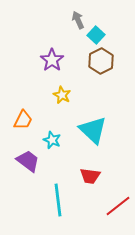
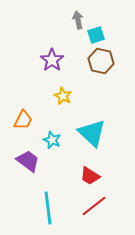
gray arrow: rotated 12 degrees clockwise
cyan square: rotated 30 degrees clockwise
brown hexagon: rotated 20 degrees counterclockwise
yellow star: moved 1 px right, 1 px down
cyan triangle: moved 1 px left, 3 px down
red trapezoid: rotated 25 degrees clockwise
cyan line: moved 10 px left, 8 px down
red line: moved 24 px left
